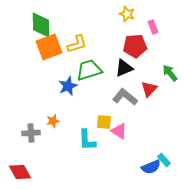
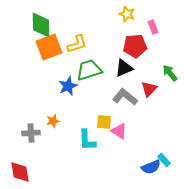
red diamond: rotated 20 degrees clockwise
